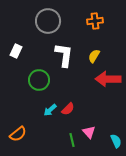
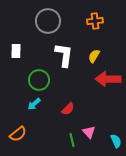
white rectangle: rotated 24 degrees counterclockwise
cyan arrow: moved 16 px left, 6 px up
